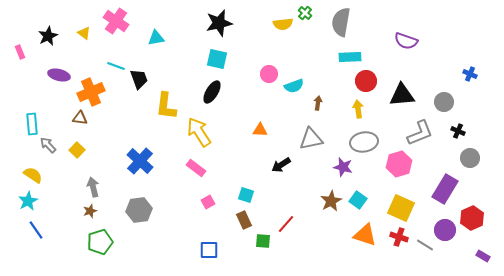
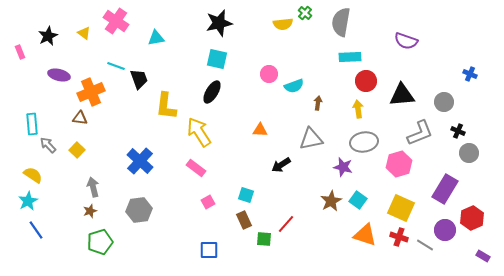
gray circle at (470, 158): moved 1 px left, 5 px up
green square at (263, 241): moved 1 px right, 2 px up
